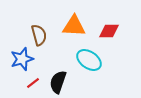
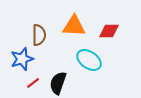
brown semicircle: rotated 15 degrees clockwise
black semicircle: moved 1 px down
